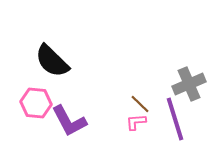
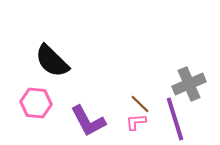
purple L-shape: moved 19 px right
